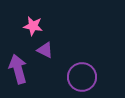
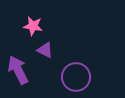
purple arrow: moved 1 px down; rotated 12 degrees counterclockwise
purple circle: moved 6 px left
